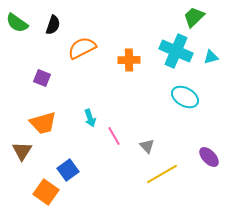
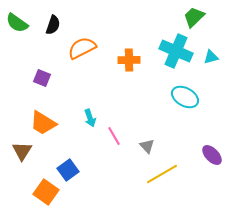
orange trapezoid: rotated 48 degrees clockwise
purple ellipse: moved 3 px right, 2 px up
